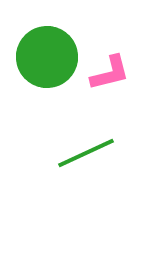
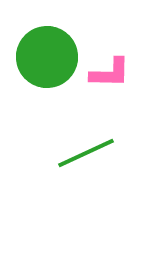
pink L-shape: rotated 15 degrees clockwise
